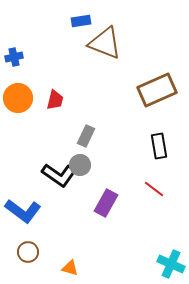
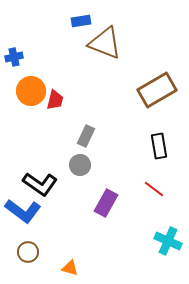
brown rectangle: rotated 6 degrees counterclockwise
orange circle: moved 13 px right, 7 px up
black L-shape: moved 19 px left, 9 px down
cyan cross: moved 3 px left, 23 px up
